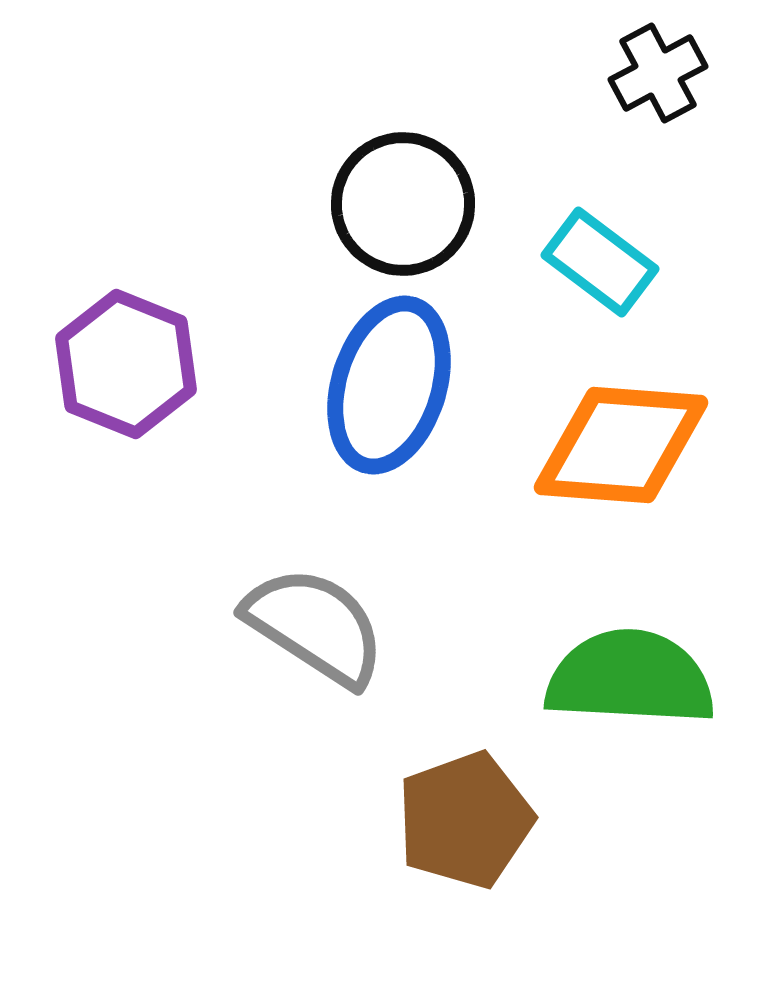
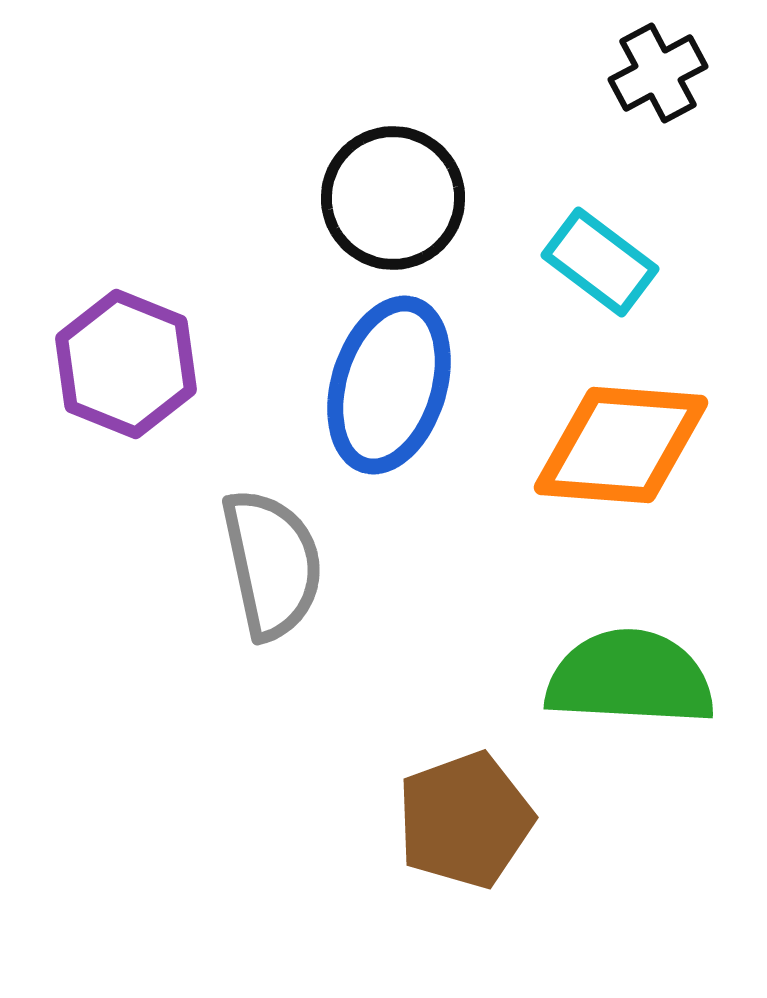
black circle: moved 10 px left, 6 px up
gray semicircle: moved 43 px left, 62 px up; rotated 45 degrees clockwise
